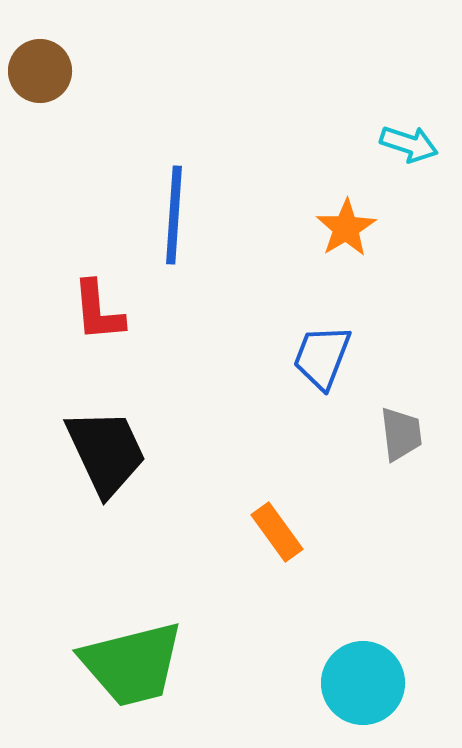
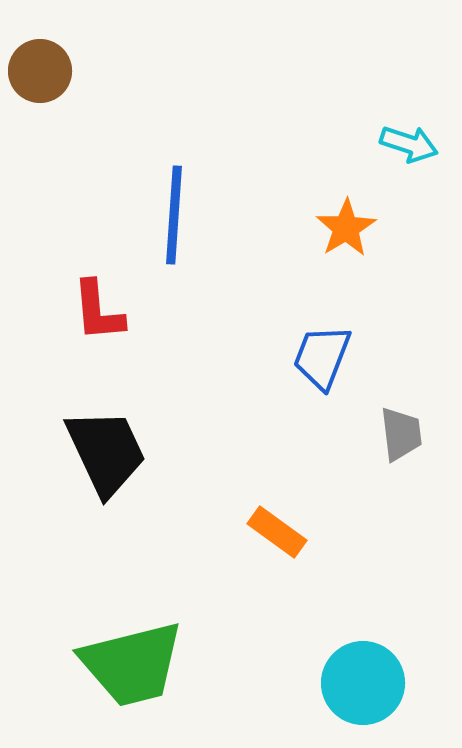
orange rectangle: rotated 18 degrees counterclockwise
